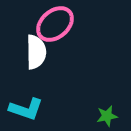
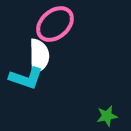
white semicircle: moved 3 px right, 4 px down
cyan L-shape: moved 31 px up
